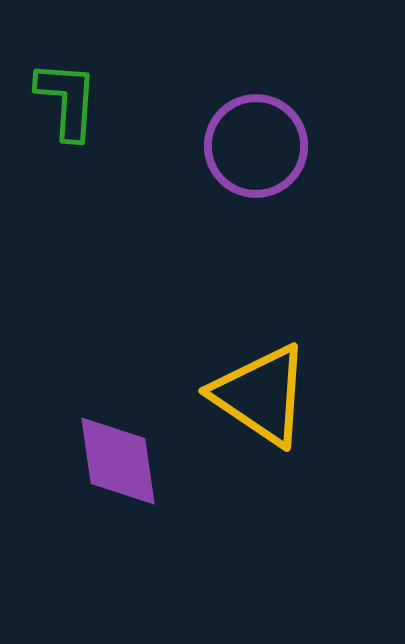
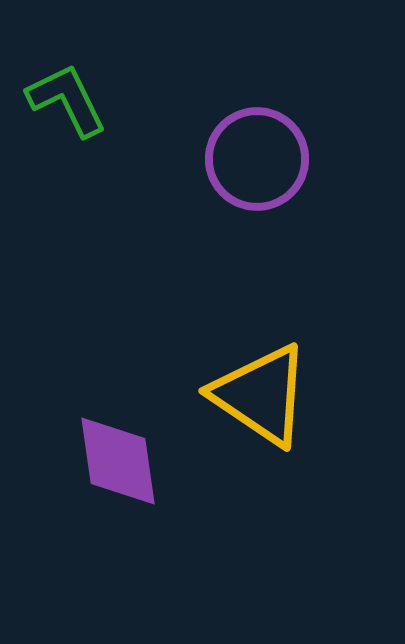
green L-shape: rotated 30 degrees counterclockwise
purple circle: moved 1 px right, 13 px down
